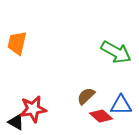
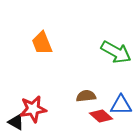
orange trapezoid: moved 25 px right; rotated 35 degrees counterclockwise
brown semicircle: rotated 36 degrees clockwise
